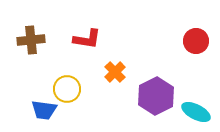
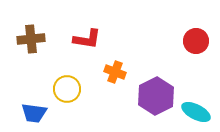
brown cross: moved 1 px up
orange cross: rotated 25 degrees counterclockwise
blue trapezoid: moved 10 px left, 3 px down
